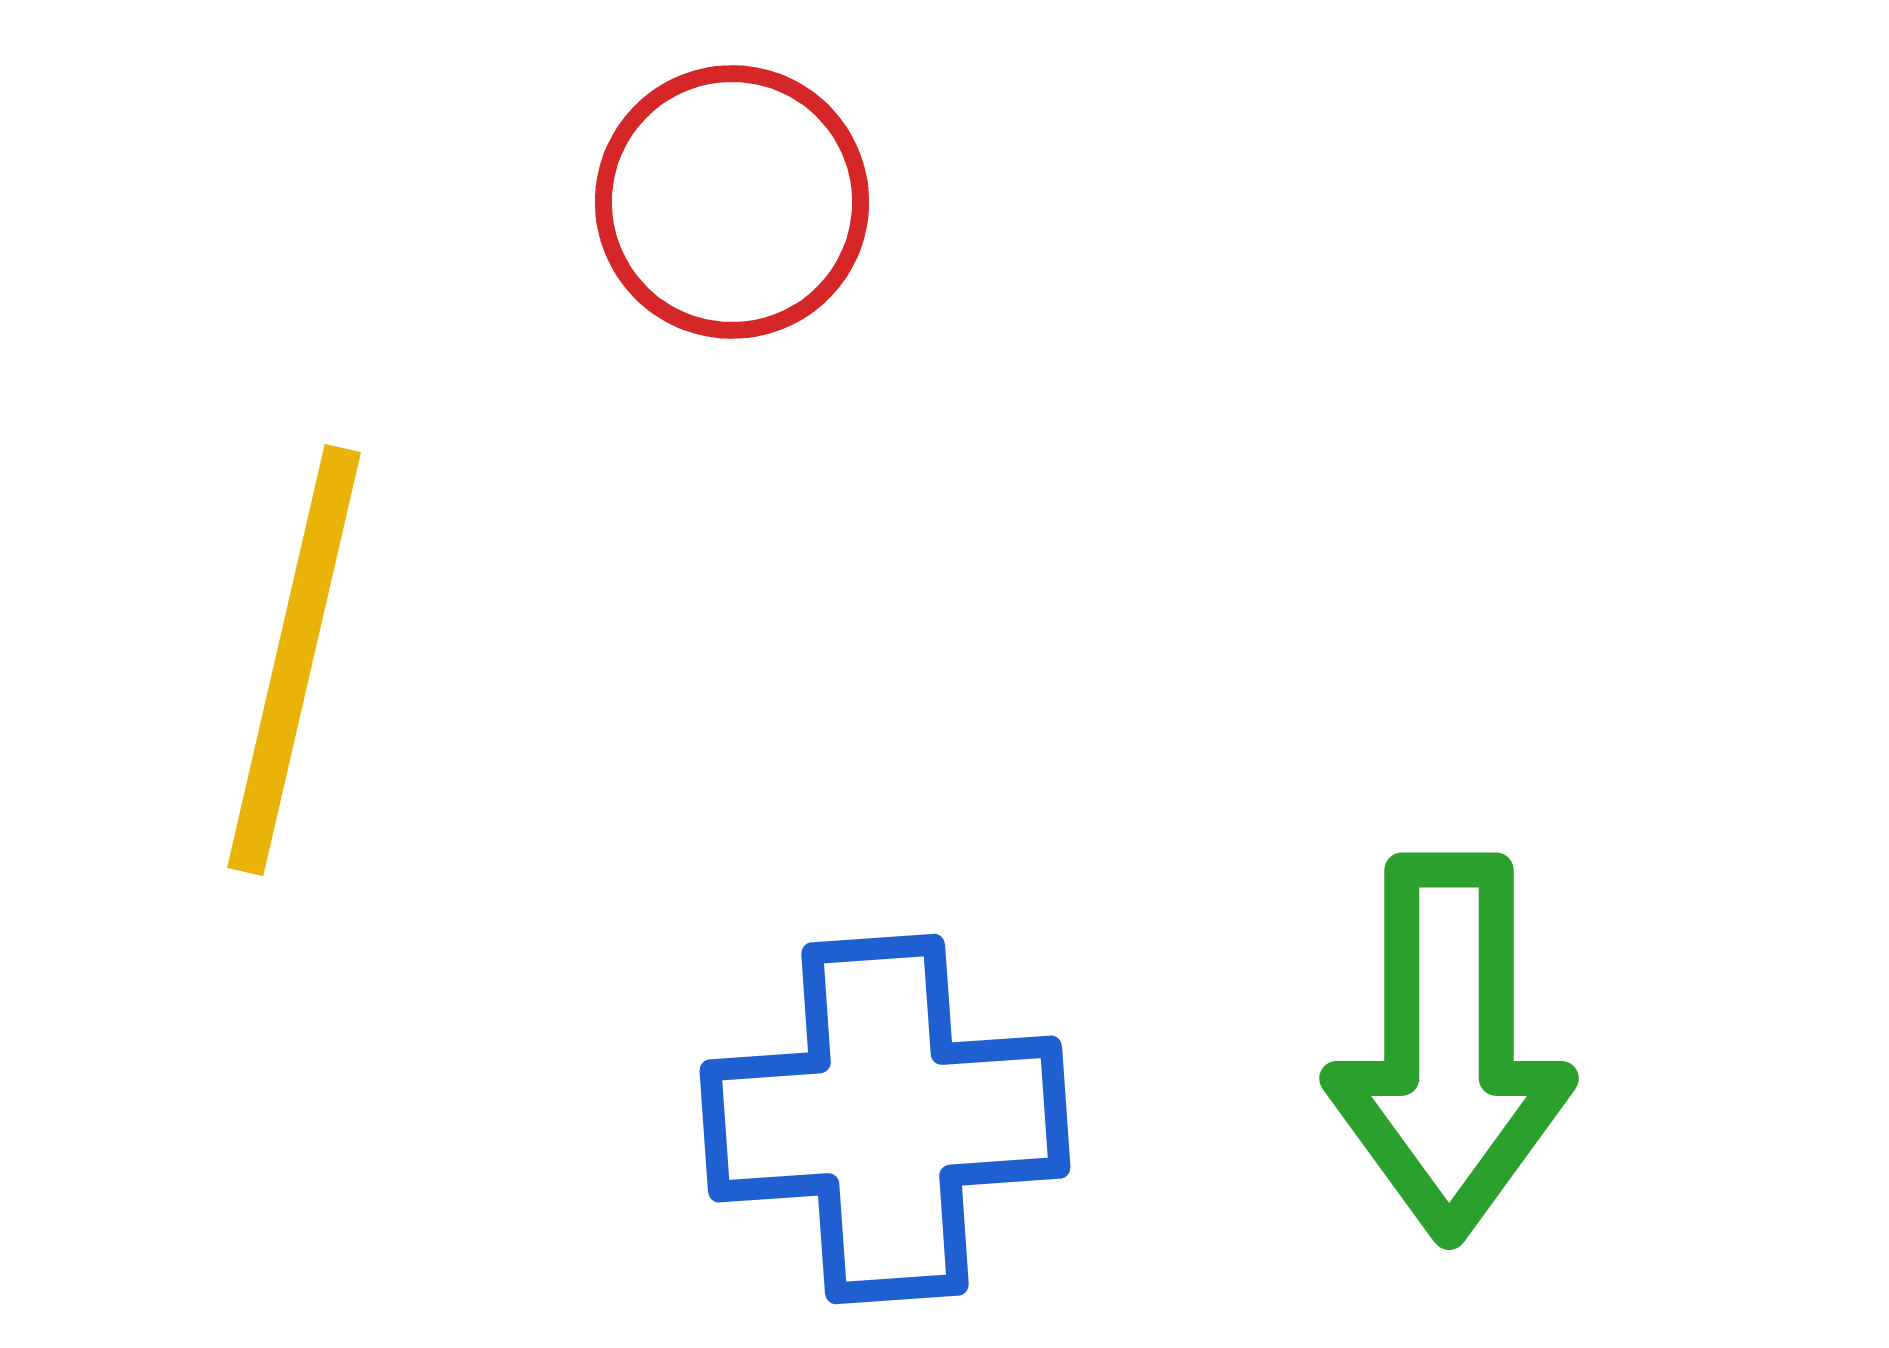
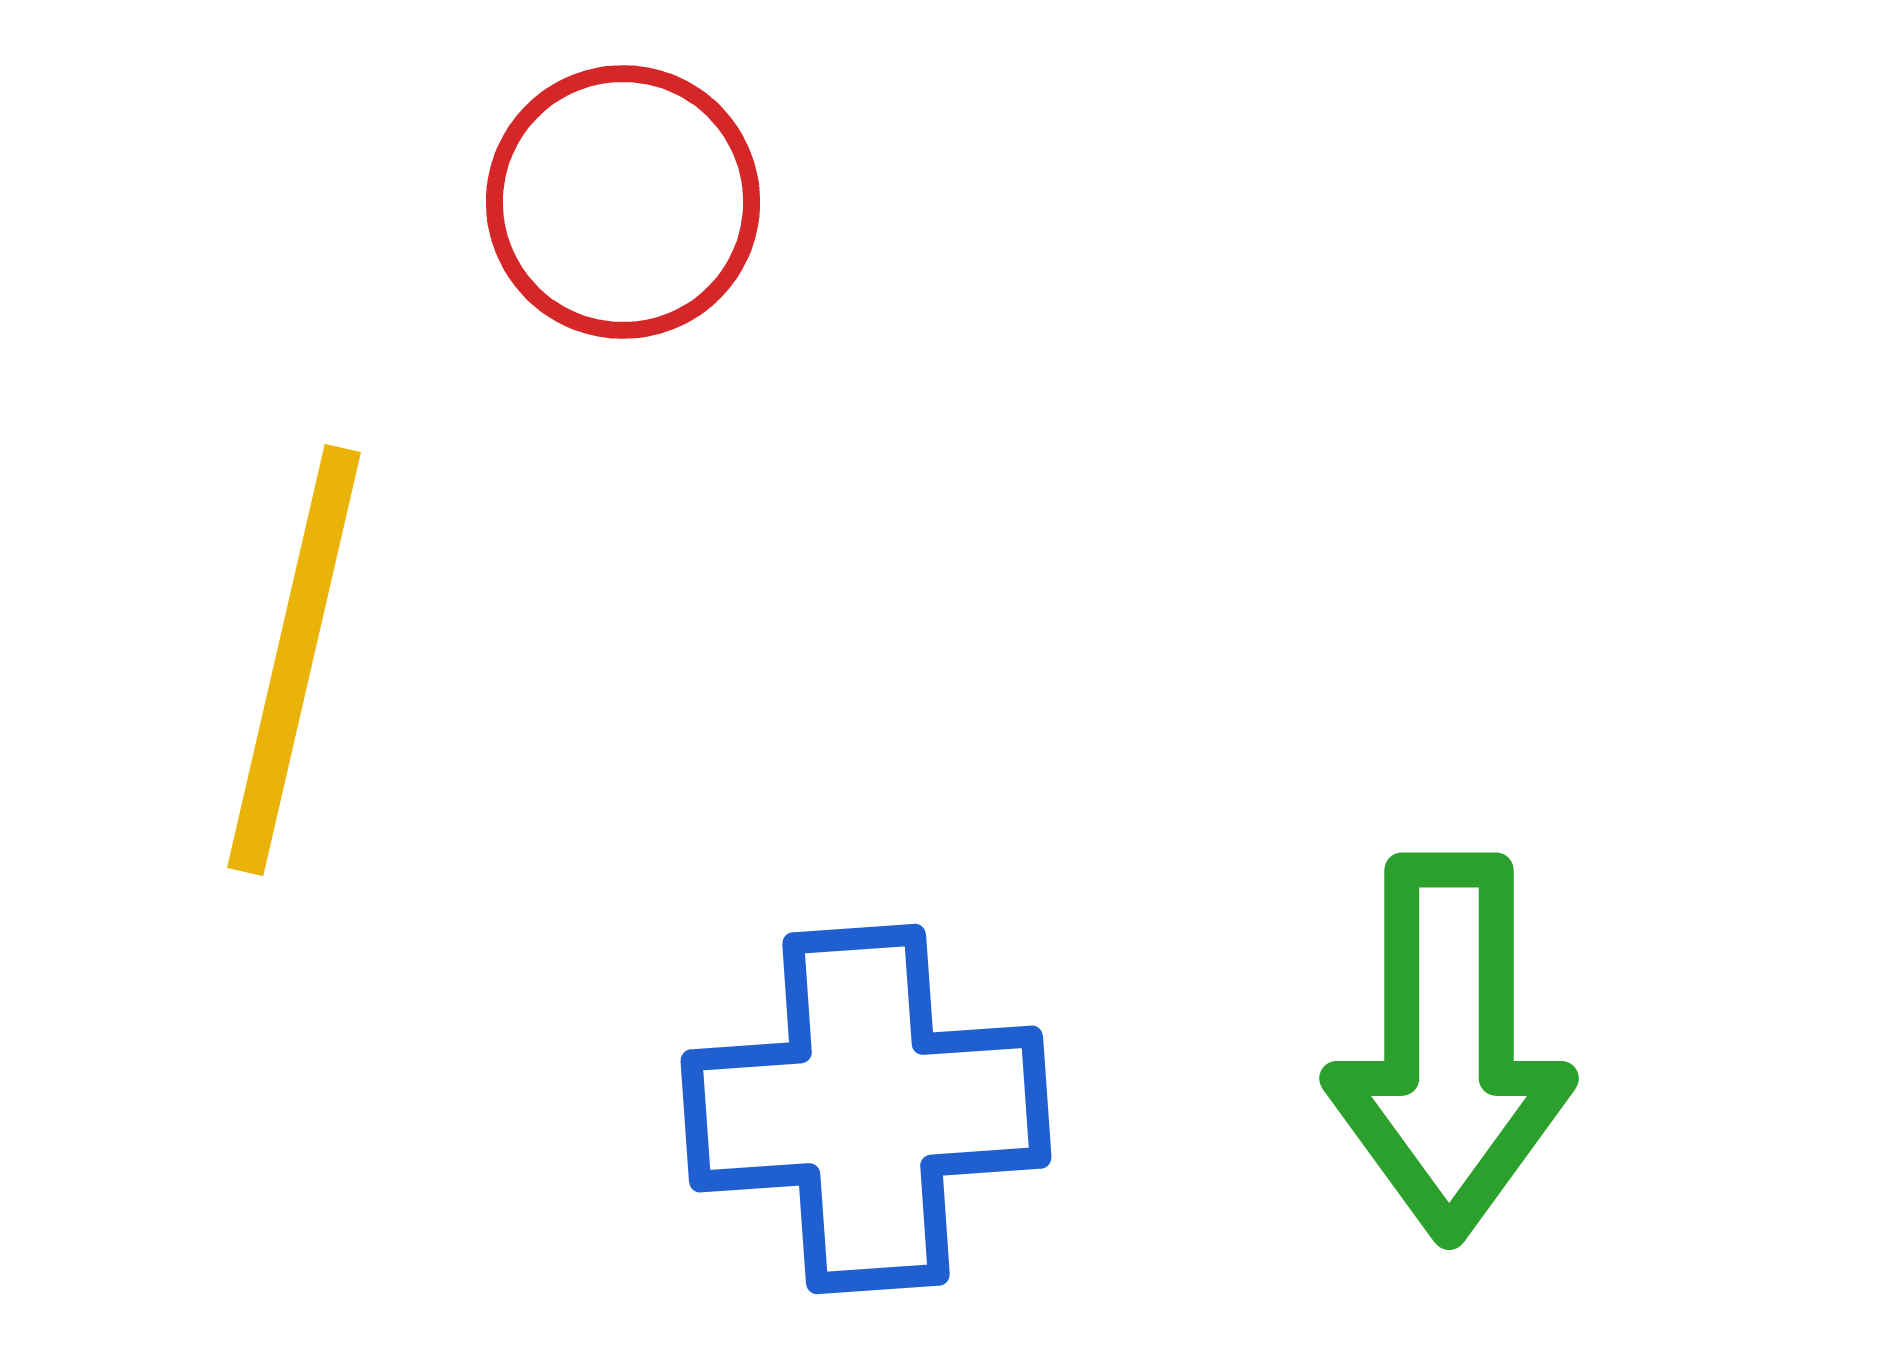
red circle: moved 109 px left
blue cross: moved 19 px left, 10 px up
